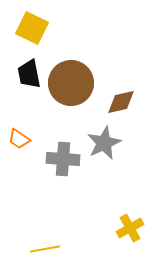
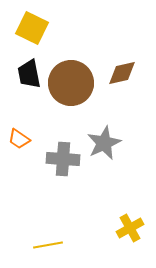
brown diamond: moved 1 px right, 29 px up
yellow line: moved 3 px right, 4 px up
